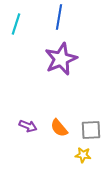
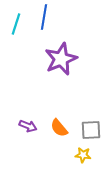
blue line: moved 15 px left
